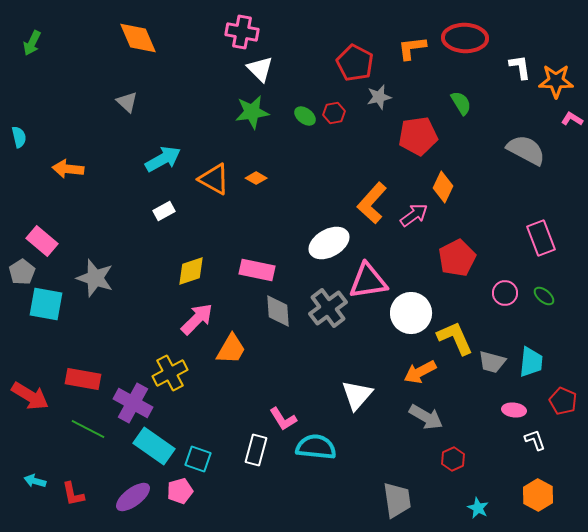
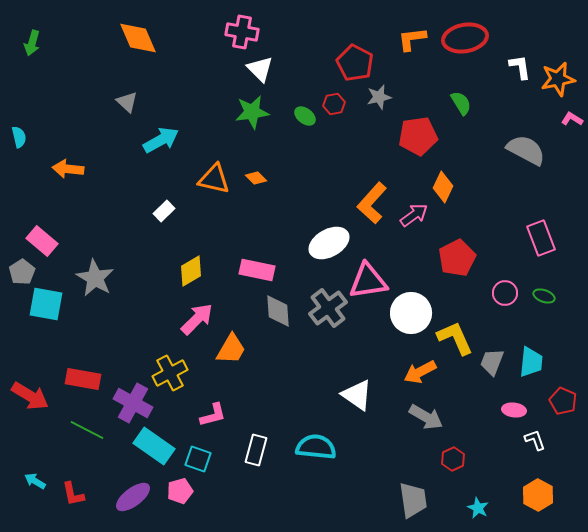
red ellipse at (465, 38): rotated 12 degrees counterclockwise
green arrow at (32, 43): rotated 10 degrees counterclockwise
orange L-shape at (412, 48): moved 9 px up
orange star at (556, 81): moved 2 px right, 2 px up; rotated 12 degrees counterclockwise
red hexagon at (334, 113): moved 9 px up
cyan arrow at (163, 159): moved 2 px left, 19 px up
orange diamond at (256, 178): rotated 15 degrees clockwise
orange triangle at (214, 179): rotated 16 degrees counterclockwise
white rectangle at (164, 211): rotated 15 degrees counterclockwise
yellow diamond at (191, 271): rotated 12 degrees counterclockwise
gray star at (95, 278): rotated 12 degrees clockwise
green ellipse at (544, 296): rotated 20 degrees counterclockwise
gray trapezoid at (492, 362): rotated 96 degrees clockwise
white triangle at (357, 395): rotated 36 degrees counterclockwise
pink L-shape at (283, 419): moved 70 px left, 4 px up; rotated 72 degrees counterclockwise
green line at (88, 429): moved 1 px left, 1 px down
cyan arrow at (35, 481): rotated 15 degrees clockwise
gray trapezoid at (397, 500): moved 16 px right
